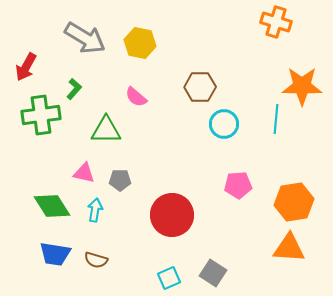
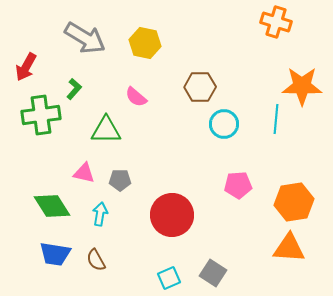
yellow hexagon: moved 5 px right
cyan arrow: moved 5 px right, 4 px down
brown semicircle: rotated 45 degrees clockwise
